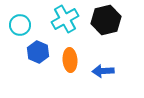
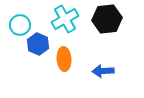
black hexagon: moved 1 px right, 1 px up; rotated 8 degrees clockwise
blue hexagon: moved 8 px up
orange ellipse: moved 6 px left, 1 px up
